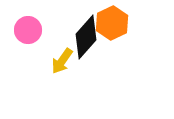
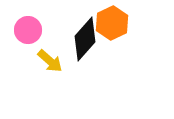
black diamond: moved 1 px left, 2 px down
yellow arrow: moved 12 px left; rotated 84 degrees counterclockwise
